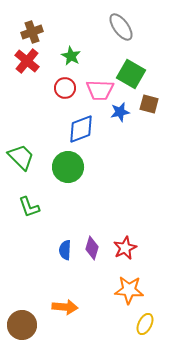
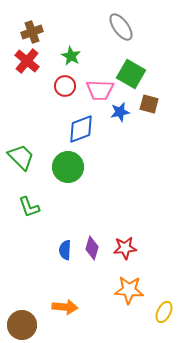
red circle: moved 2 px up
red star: rotated 20 degrees clockwise
yellow ellipse: moved 19 px right, 12 px up
